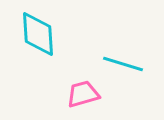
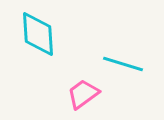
pink trapezoid: rotated 20 degrees counterclockwise
